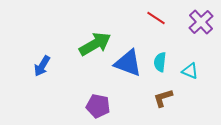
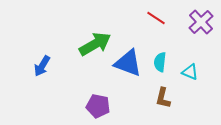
cyan triangle: moved 1 px down
brown L-shape: rotated 60 degrees counterclockwise
